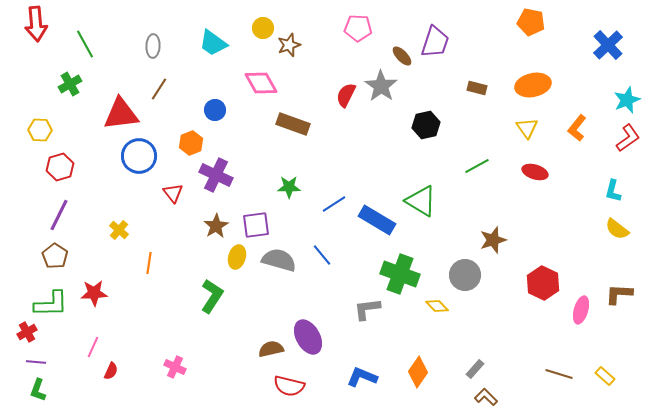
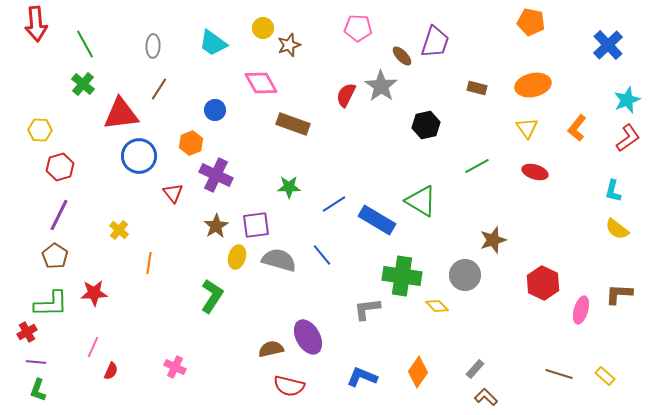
green cross at (70, 84): moved 13 px right; rotated 20 degrees counterclockwise
green cross at (400, 274): moved 2 px right, 2 px down; rotated 12 degrees counterclockwise
